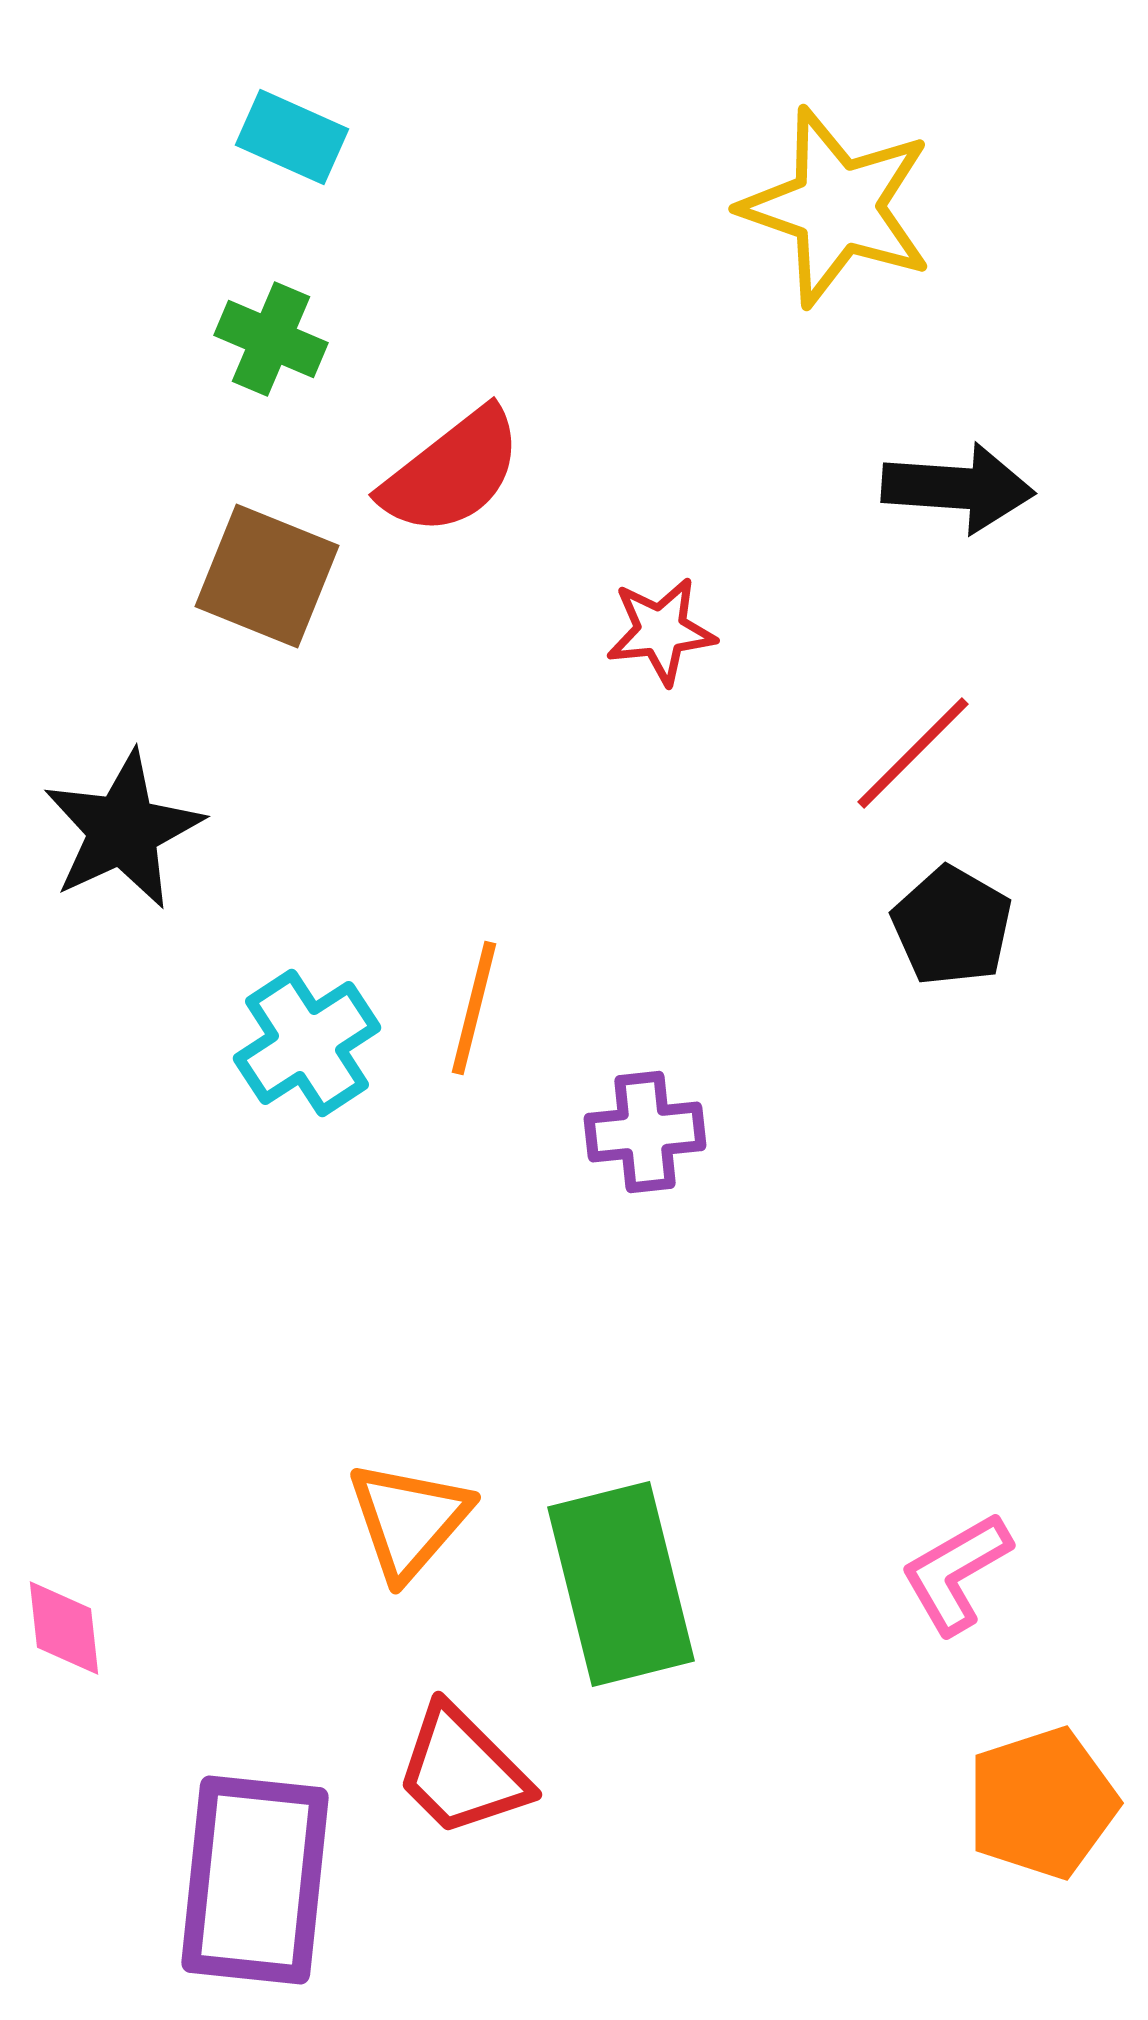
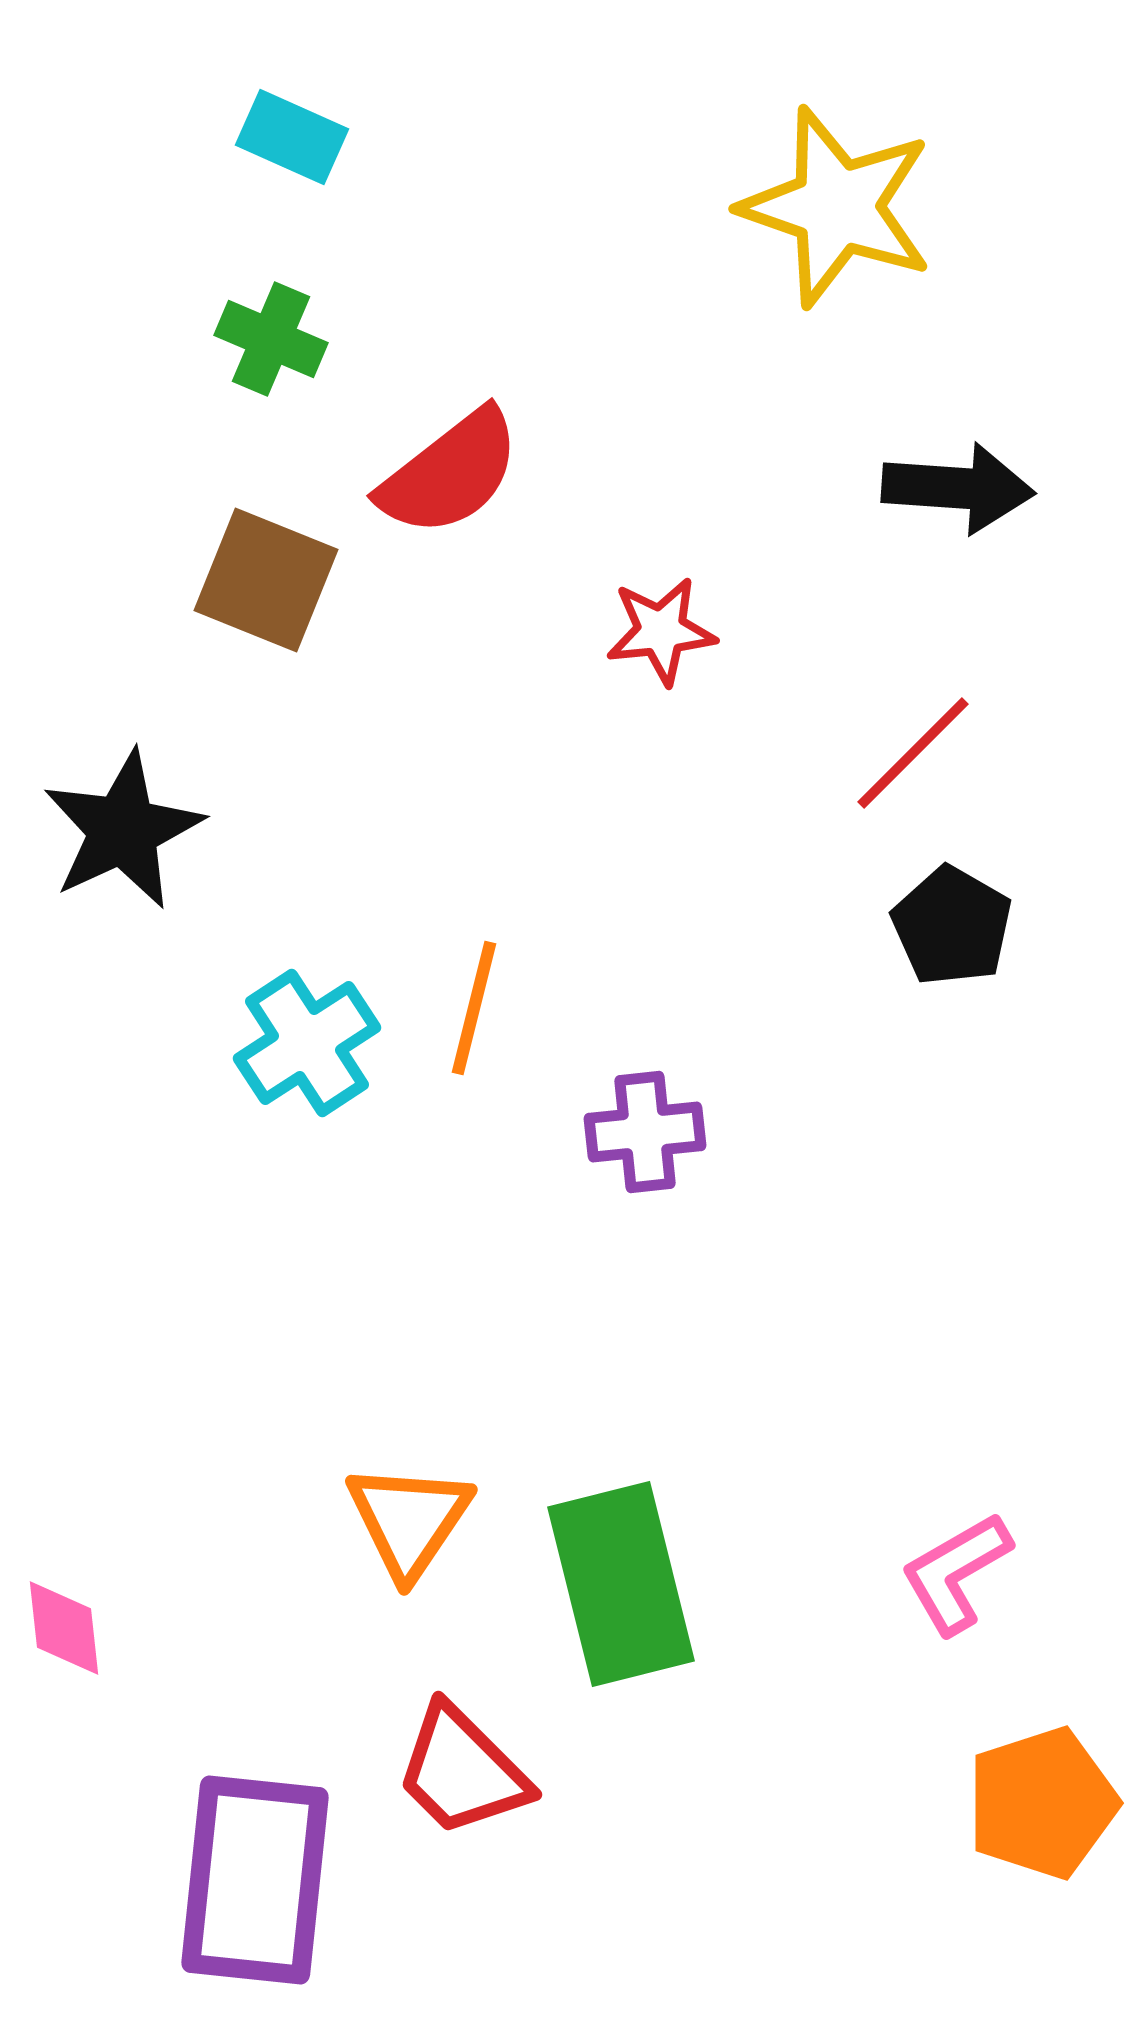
red semicircle: moved 2 px left, 1 px down
brown square: moved 1 px left, 4 px down
orange triangle: rotated 7 degrees counterclockwise
